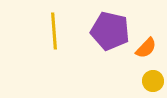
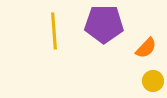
purple pentagon: moved 6 px left, 7 px up; rotated 12 degrees counterclockwise
